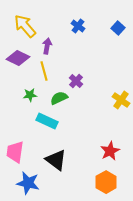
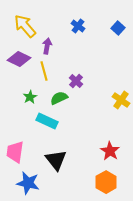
purple diamond: moved 1 px right, 1 px down
green star: moved 2 px down; rotated 24 degrees counterclockwise
red star: rotated 12 degrees counterclockwise
black triangle: rotated 15 degrees clockwise
